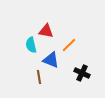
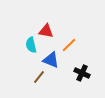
brown line: rotated 48 degrees clockwise
